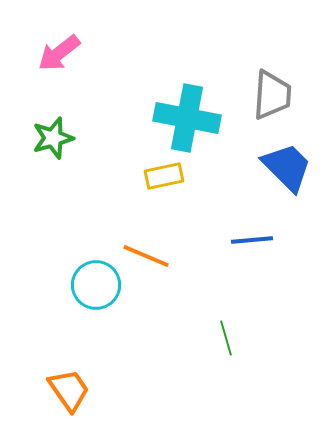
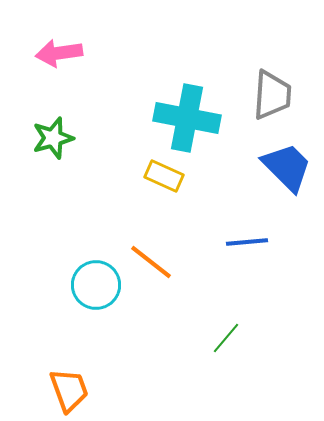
pink arrow: rotated 30 degrees clockwise
yellow rectangle: rotated 36 degrees clockwise
blue line: moved 5 px left, 2 px down
orange line: moved 5 px right, 6 px down; rotated 15 degrees clockwise
green line: rotated 56 degrees clockwise
orange trapezoid: rotated 15 degrees clockwise
